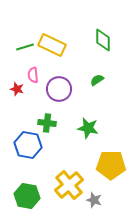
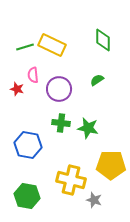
green cross: moved 14 px right
yellow cross: moved 2 px right, 5 px up; rotated 36 degrees counterclockwise
